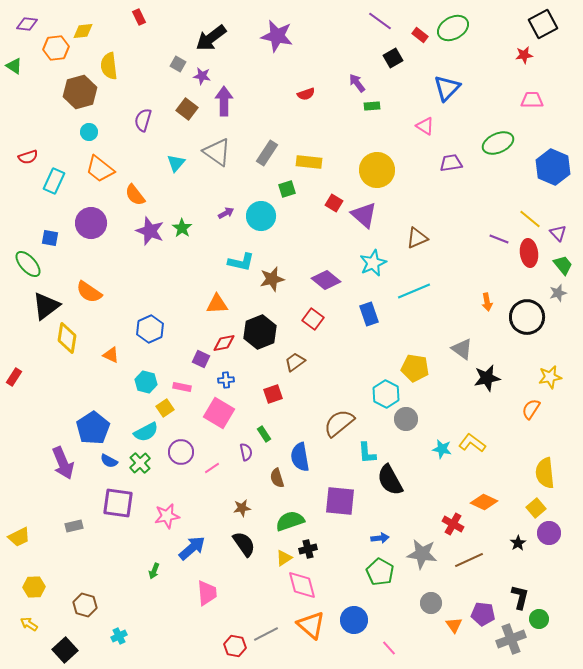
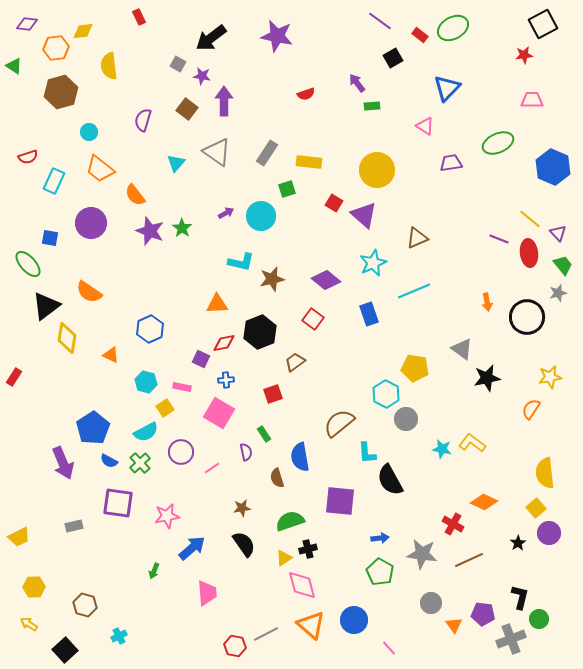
brown hexagon at (80, 92): moved 19 px left
